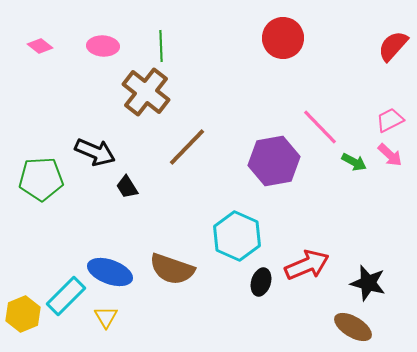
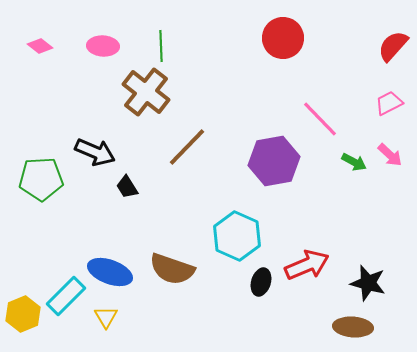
pink trapezoid: moved 1 px left, 17 px up
pink line: moved 8 px up
brown ellipse: rotated 27 degrees counterclockwise
